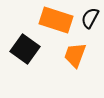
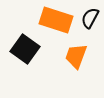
orange trapezoid: moved 1 px right, 1 px down
